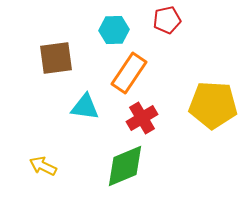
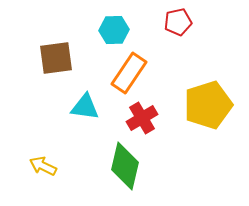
red pentagon: moved 11 px right, 2 px down
yellow pentagon: moved 5 px left; rotated 21 degrees counterclockwise
green diamond: rotated 54 degrees counterclockwise
